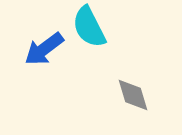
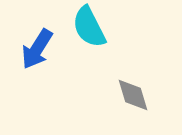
blue arrow: moved 7 px left; rotated 21 degrees counterclockwise
